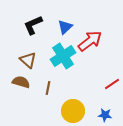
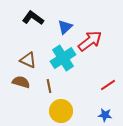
black L-shape: moved 7 px up; rotated 60 degrees clockwise
cyan cross: moved 2 px down
brown triangle: rotated 18 degrees counterclockwise
red line: moved 4 px left, 1 px down
brown line: moved 1 px right, 2 px up; rotated 24 degrees counterclockwise
yellow circle: moved 12 px left
